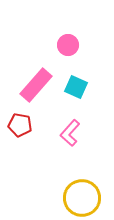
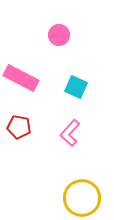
pink circle: moved 9 px left, 10 px up
pink rectangle: moved 15 px left, 7 px up; rotated 76 degrees clockwise
red pentagon: moved 1 px left, 2 px down
